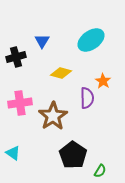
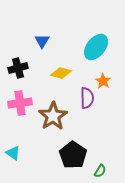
cyan ellipse: moved 5 px right, 7 px down; rotated 16 degrees counterclockwise
black cross: moved 2 px right, 11 px down
